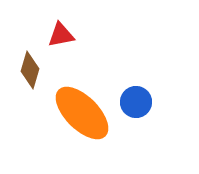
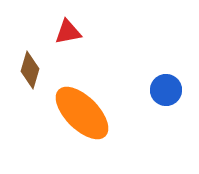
red triangle: moved 7 px right, 3 px up
blue circle: moved 30 px right, 12 px up
